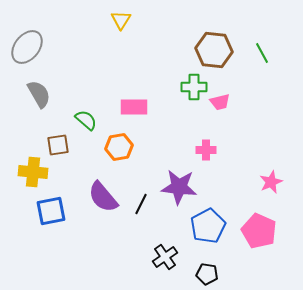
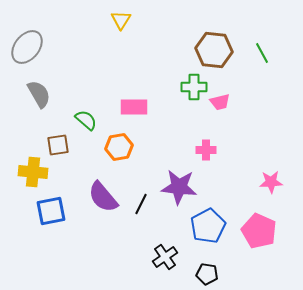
pink star: rotated 20 degrees clockwise
